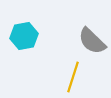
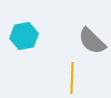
yellow line: moved 1 px left, 1 px down; rotated 16 degrees counterclockwise
